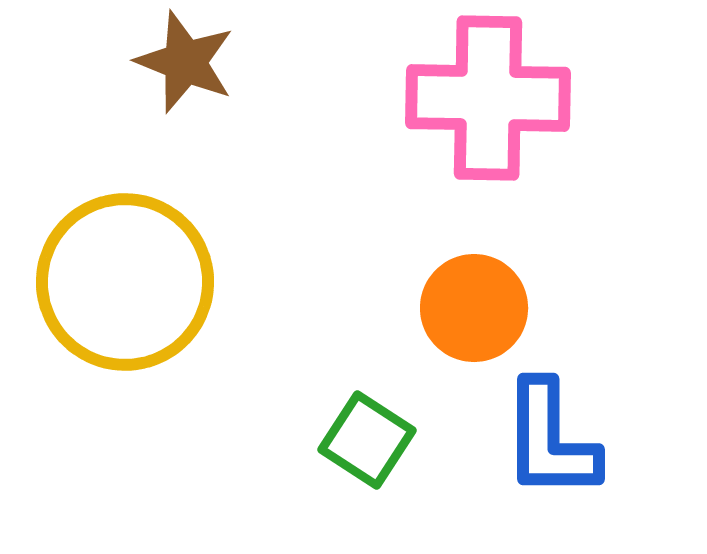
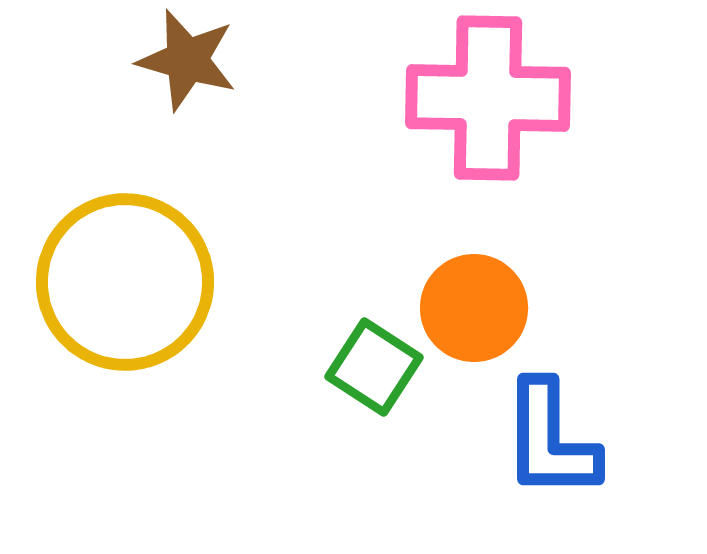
brown star: moved 2 px right, 2 px up; rotated 6 degrees counterclockwise
green square: moved 7 px right, 73 px up
